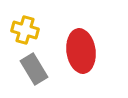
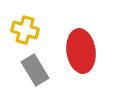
gray rectangle: moved 1 px right, 1 px down
